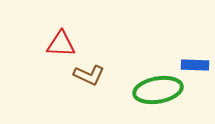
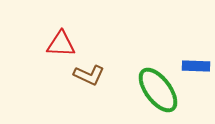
blue rectangle: moved 1 px right, 1 px down
green ellipse: rotated 63 degrees clockwise
